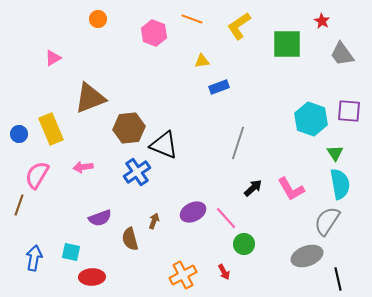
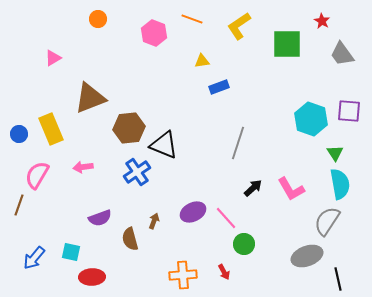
blue arrow: rotated 150 degrees counterclockwise
orange cross: rotated 24 degrees clockwise
